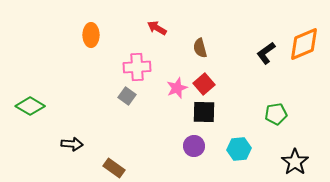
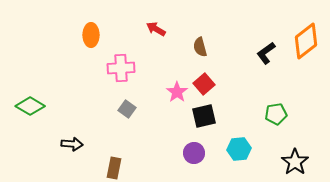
red arrow: moved 1 px left, 1 px down
orange diamond: moved 2 px right, 3 px up; rotated 15 degrees counterclockwise
brown semicircle: moved 1 px up
pink cross: moved 16 px left, 1 px down
pink star: moved 4 px down; rotated 15 degrees counterclockwise
gray square: moved 13 px down
black square: moved 4 px down; rotated 15 degrees counterclockwise
purple circle: moved 7 px down
brown rectangle: rotated 65 degrees clockwise
